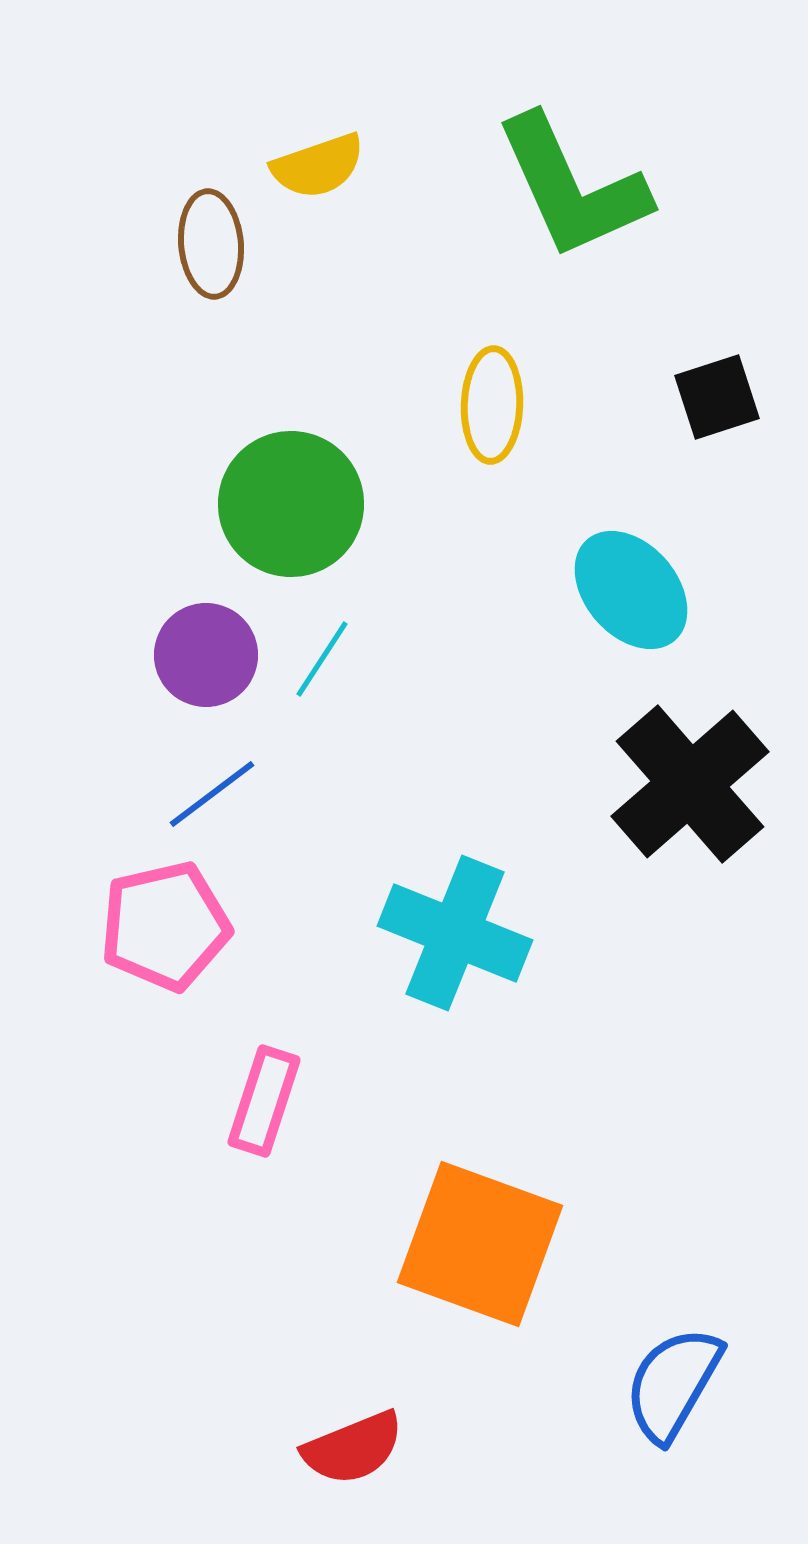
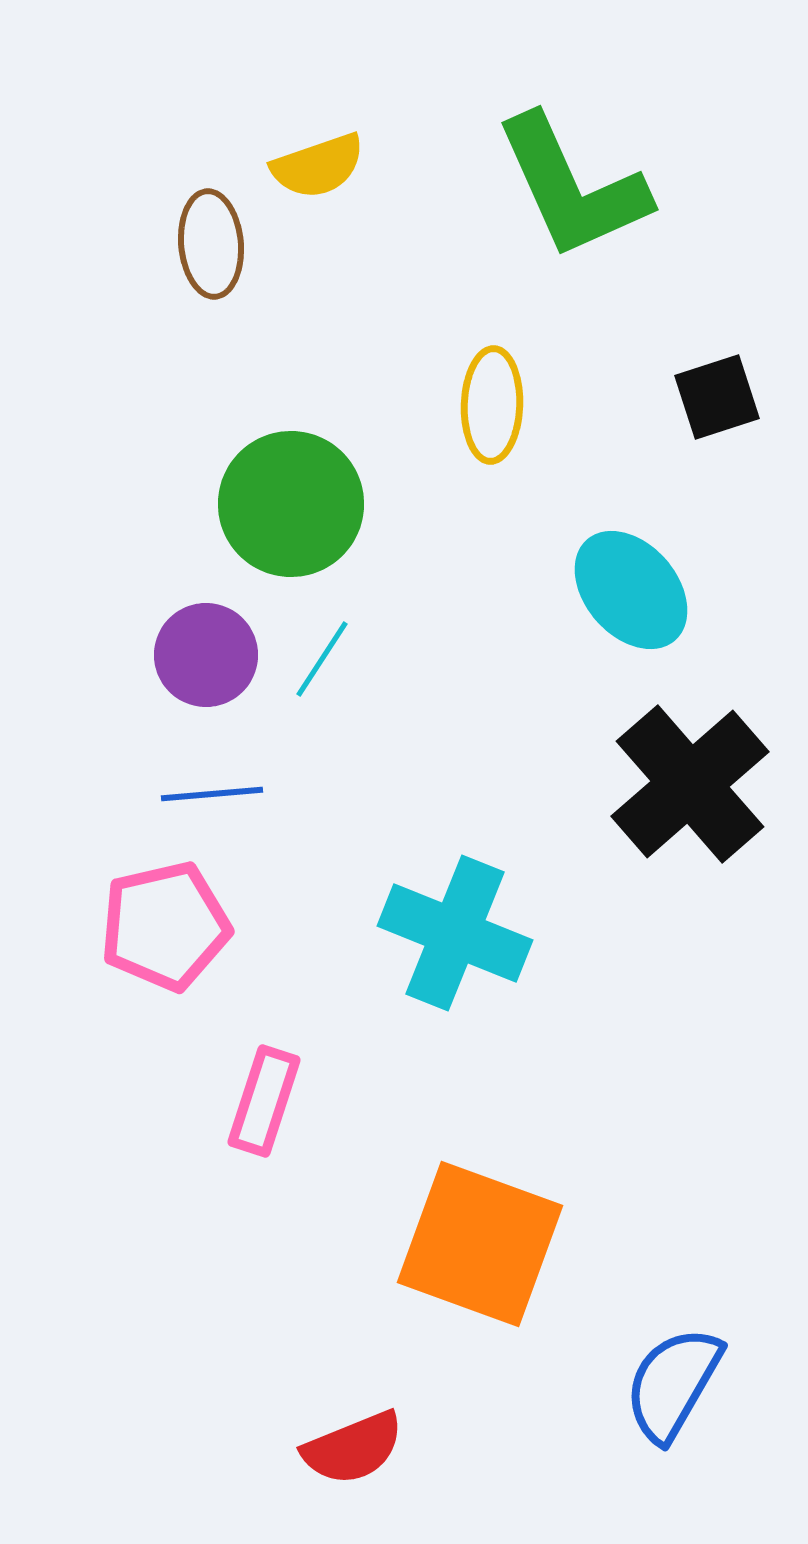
blue line: rotated 32 degrees clockwise
